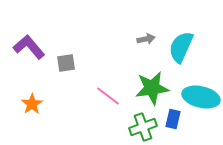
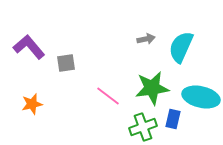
orange star: rotated 20 degrees clockwise
